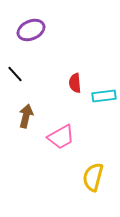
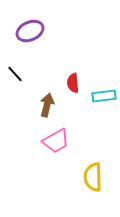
purple ellipse: moved 1 px left, 1 px down
red semicircle: moved 2 px left
brown arrow: moved 21 px right, 11 px up
pink trapezoid: moved 5 px left, 4 px down
yellow semicircle: rotated 16 degrees counterclockwise
